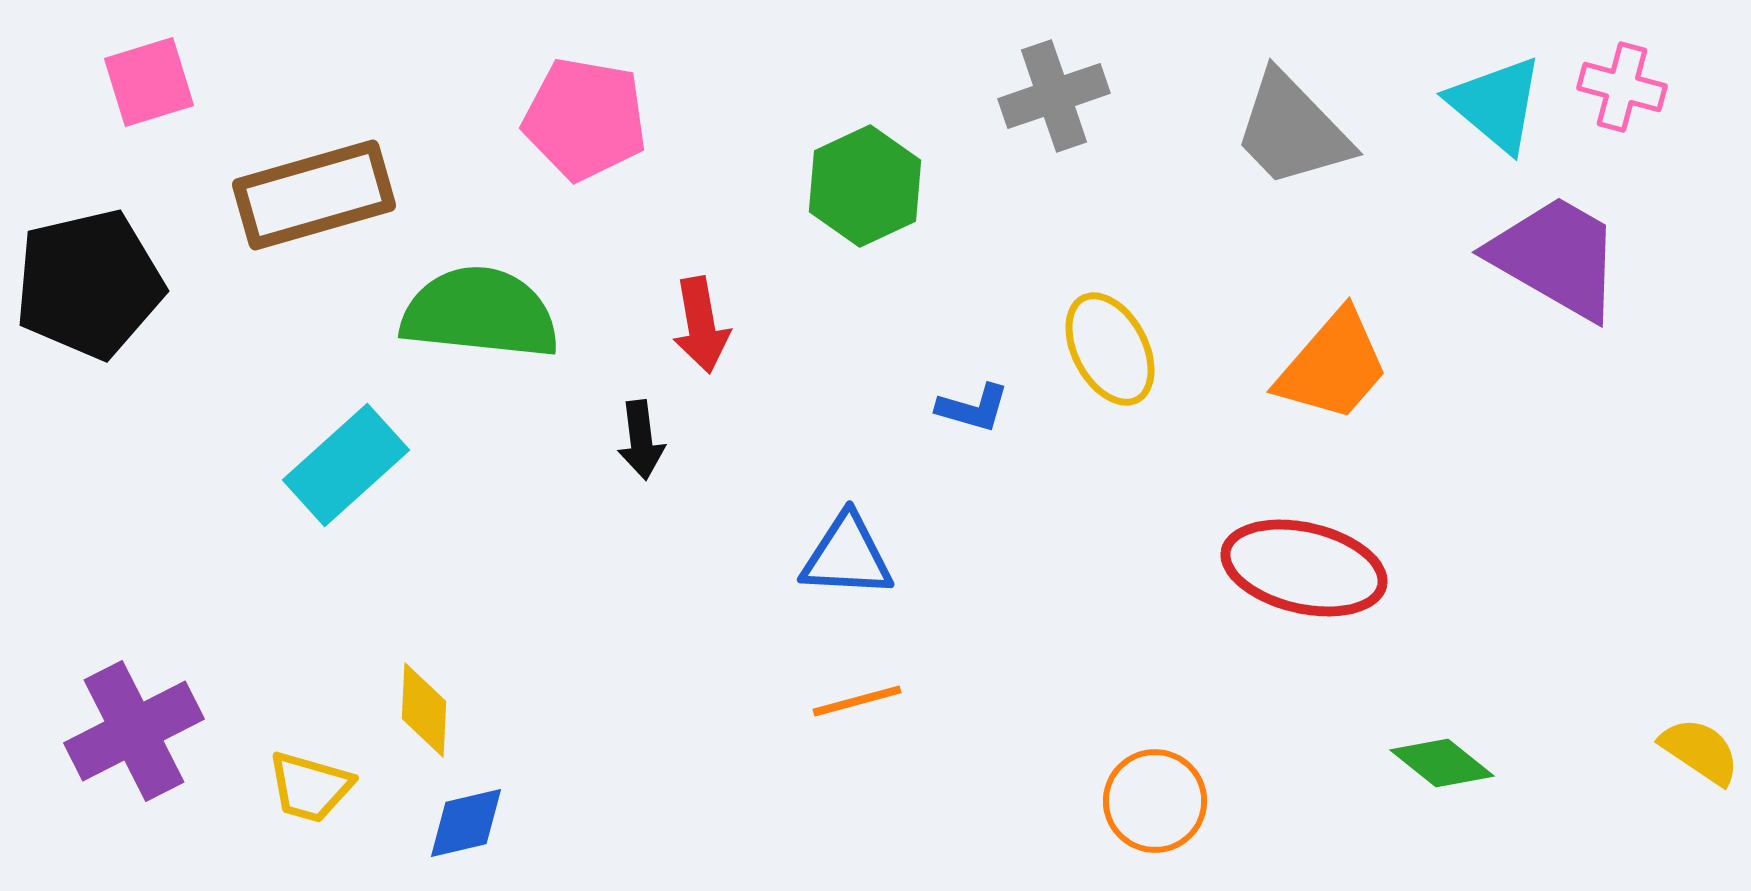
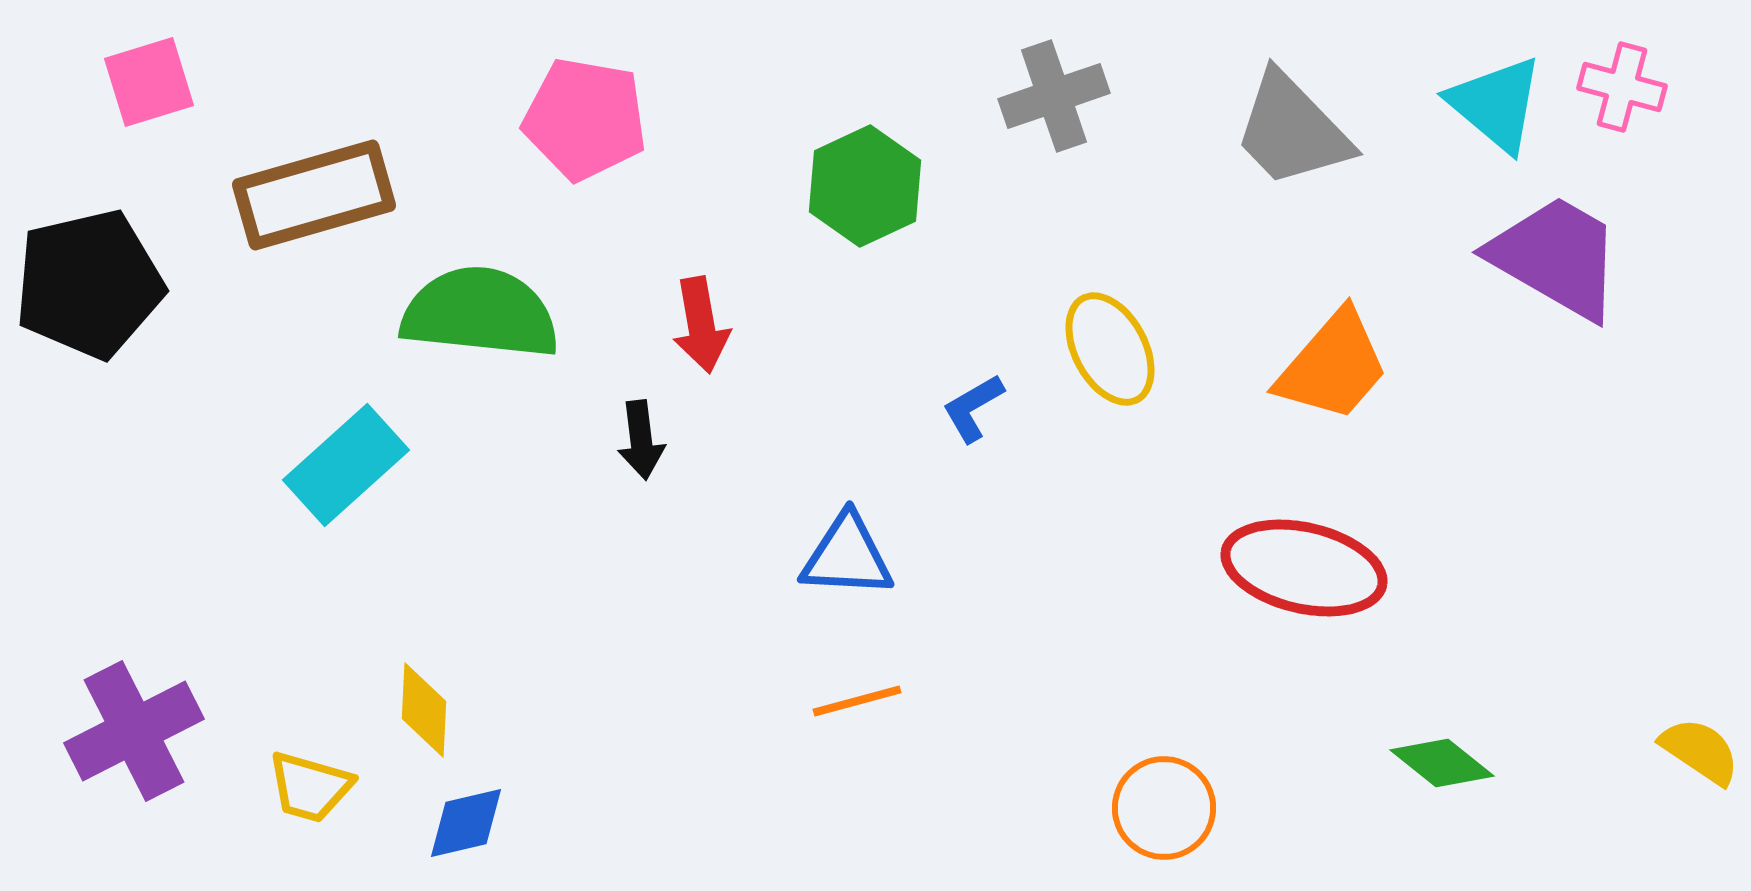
blue L-shape: rotated 134 degrees clockwise
orange circle: moved 9 px right, 7 px down
